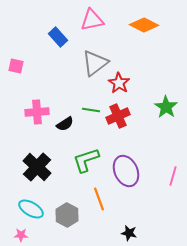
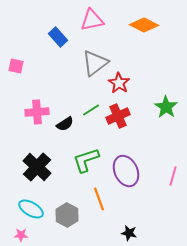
green line: rotated 42 degrees counterclockwise
